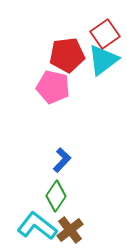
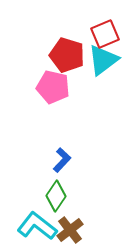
red square: rotated 12 degrees clockwise
red pentagon: rotated 24 degrees clockwise
